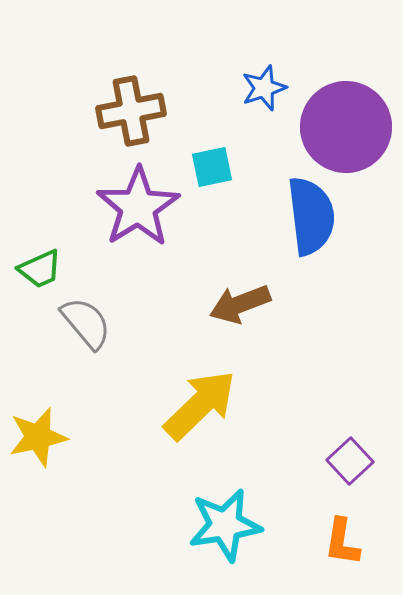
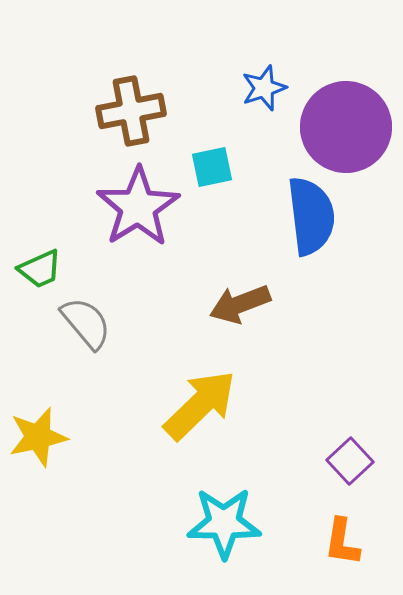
cyan star: moved 1 px left, 2 px up; rotated 10 degrees clockwise
